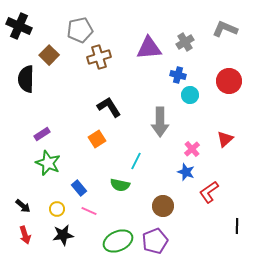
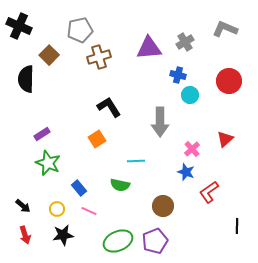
cyan line: rotated 60 degrees clockwise
